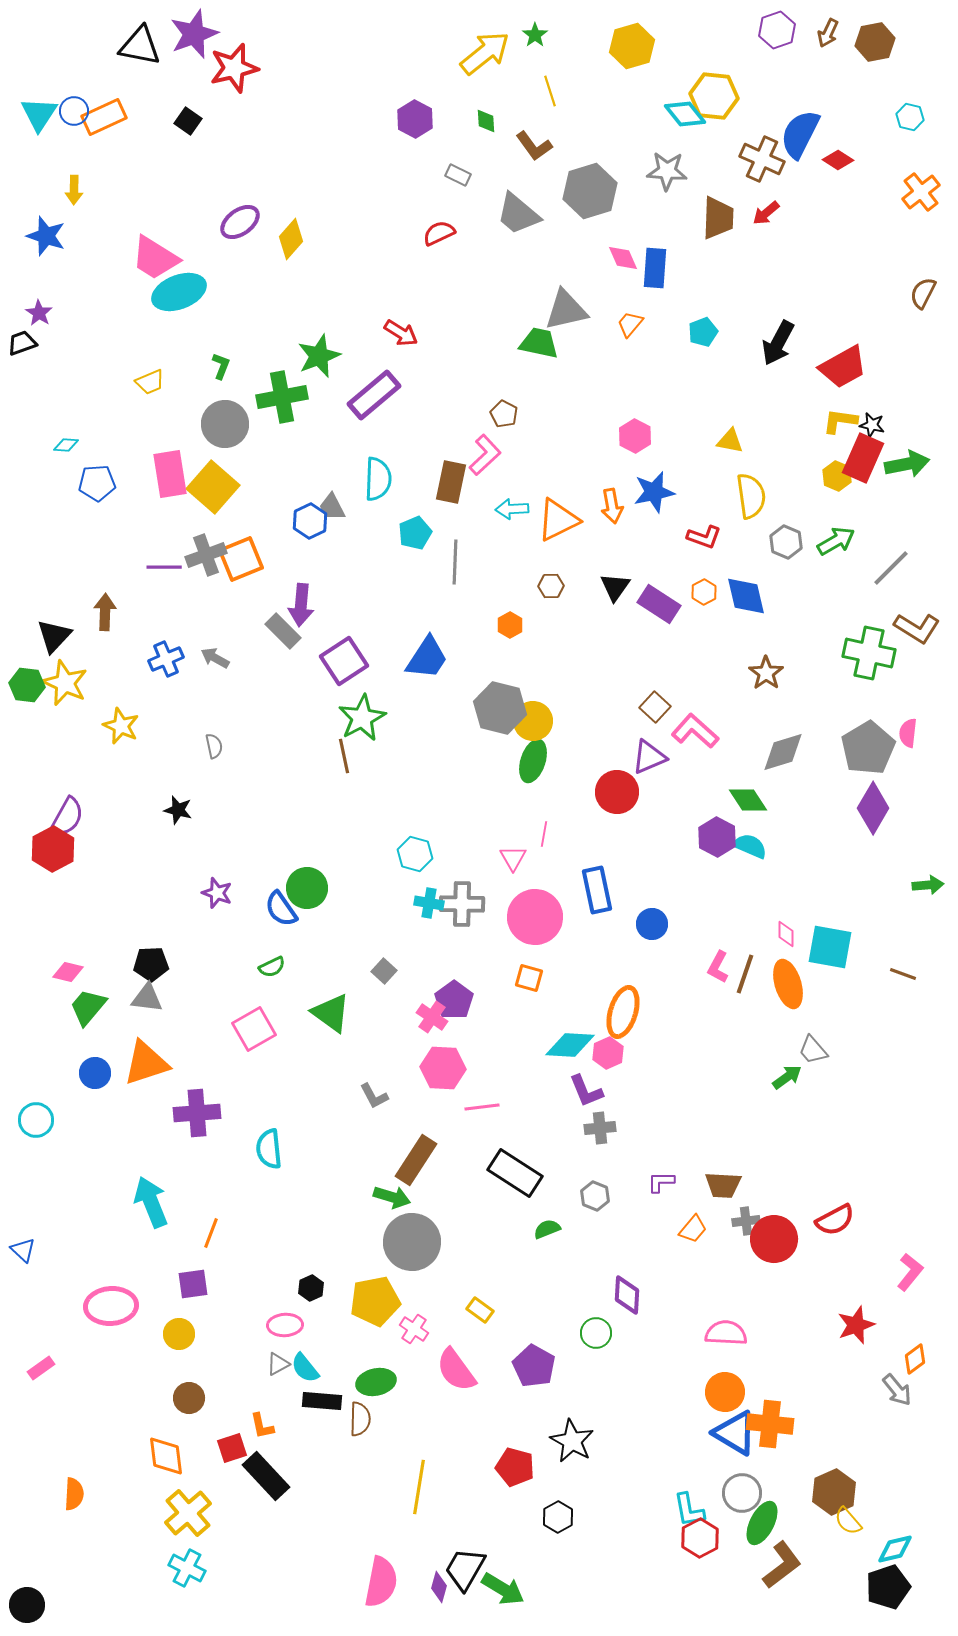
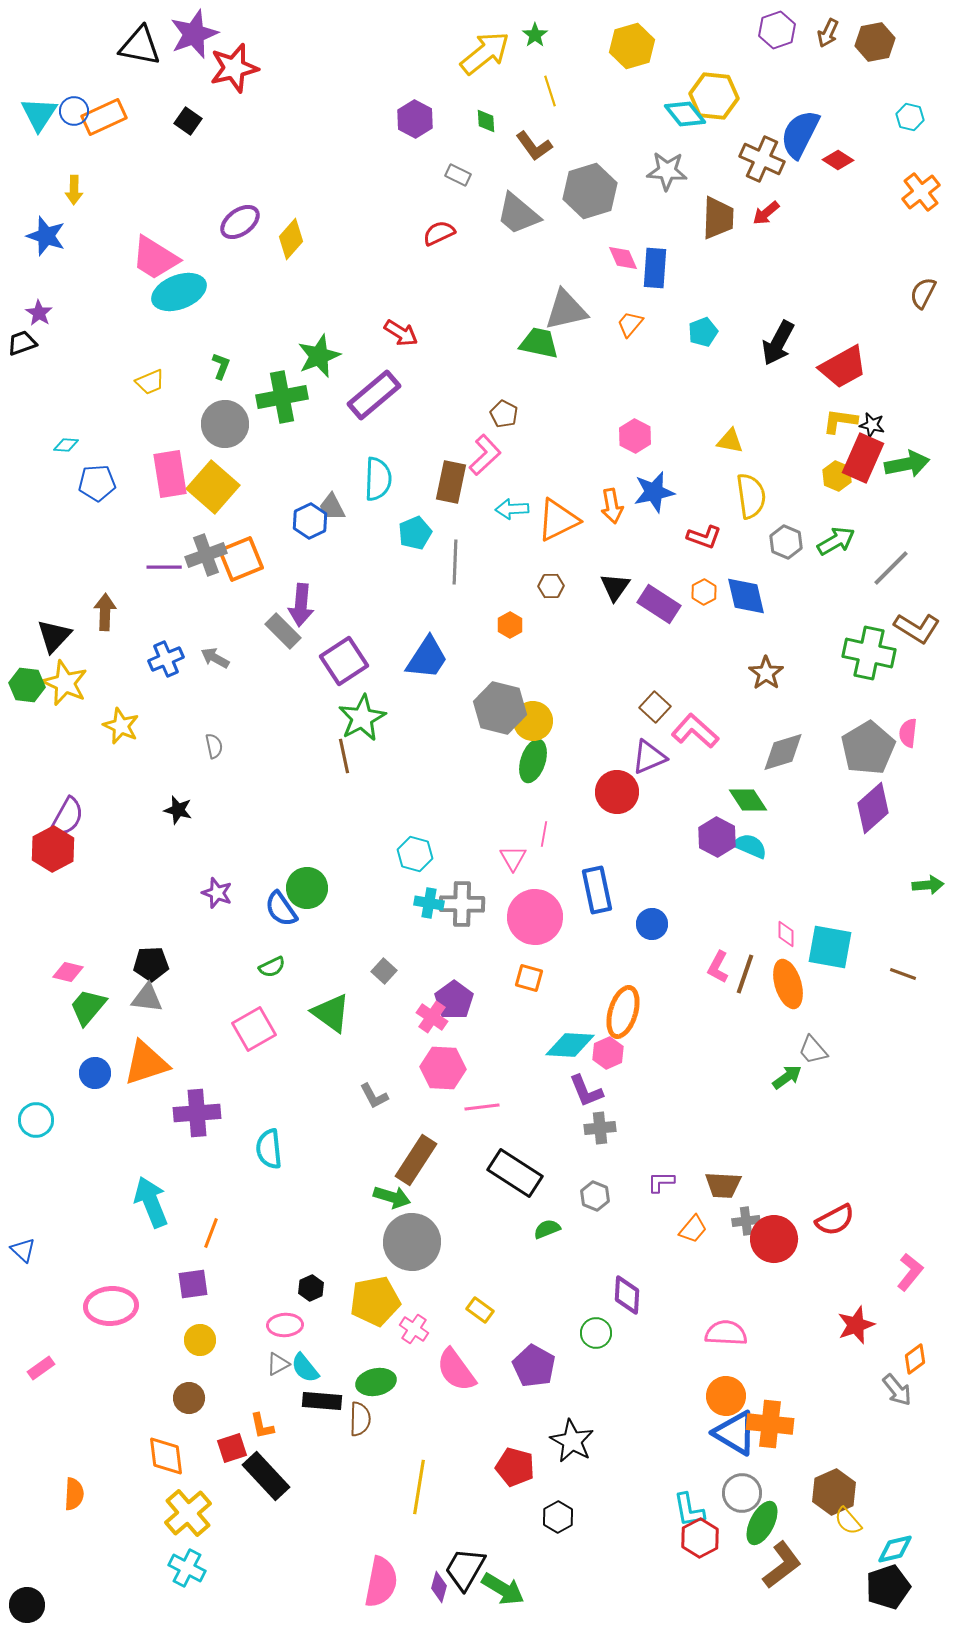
purple diamond at (873, 808): rotated 18 degrees clockwise
yellow circle at (179, 1334): moved 21 px right, 6 px down
orange circle at (725, 1392): moved 1 px right, 4 px down
